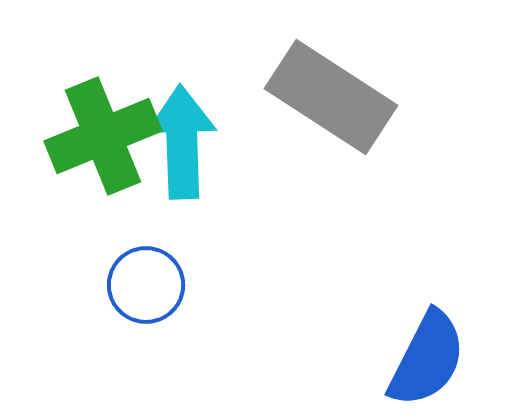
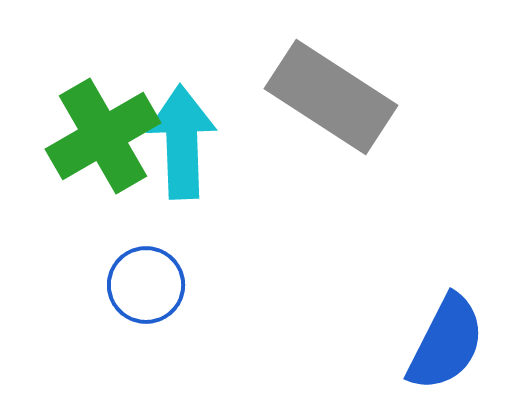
green cross: rotated 8 degrees counterclockwise
blue semicircle: moved 19 px right, 16 px up
